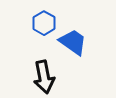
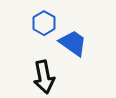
blue trapezoid: moved 1 px down
